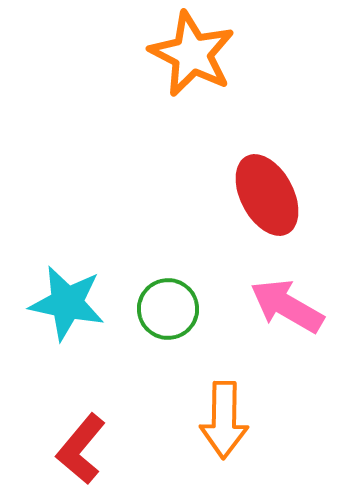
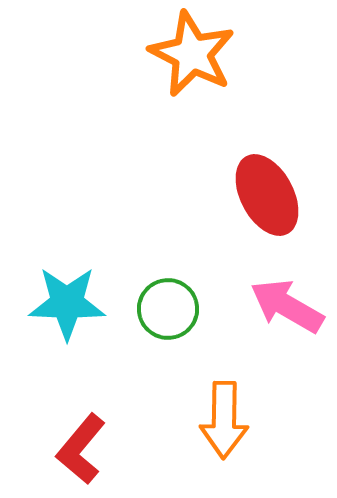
cyan star: rotated 10 degrees counterclockwise
